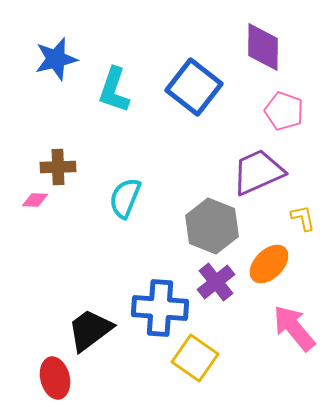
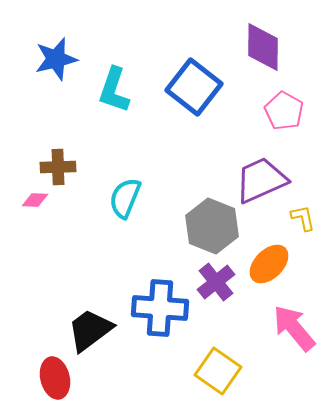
pink pentagon: rotated 9 degrees clockwise
purple trapezoid: moved 3 px right, 8 px down
yellow square: moved 23 px right, 13 px down
